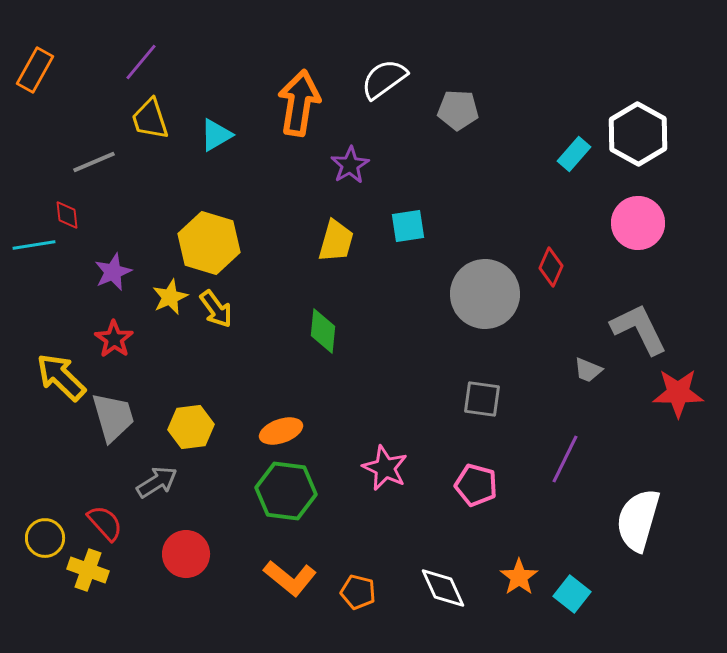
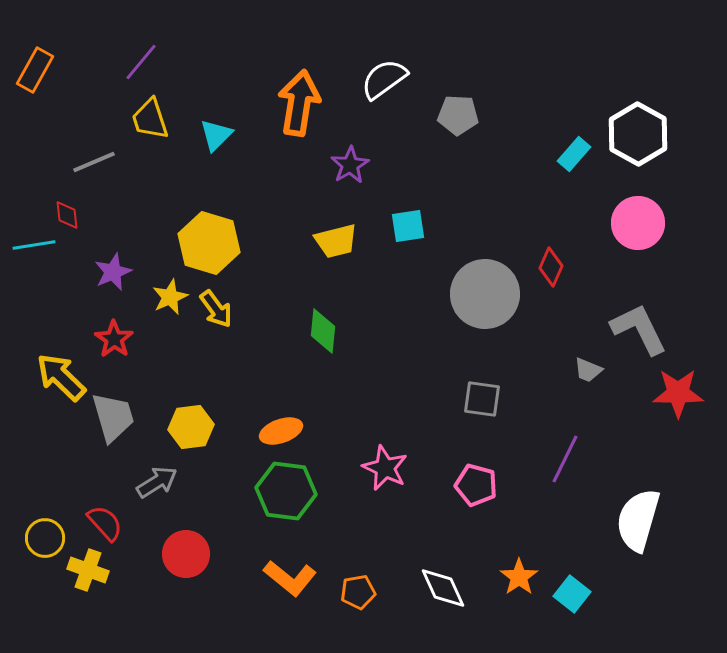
gray pentagon at (458, 110): moved 5 px down
cyan triangle at (216, 135): rotated 15 degrees counterclockwise
yellow trapezoid at (336, 241): rotated 60 degrees clockwise
orange pentagon at (358, 592): rotated 24 degrees counterclockwise
